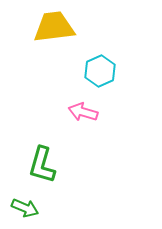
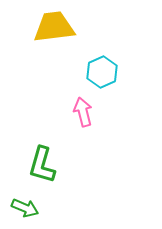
cyan hexagon: moved 2 px right, 1 px down
pink arrow: rotated 60 degrees clockwise
